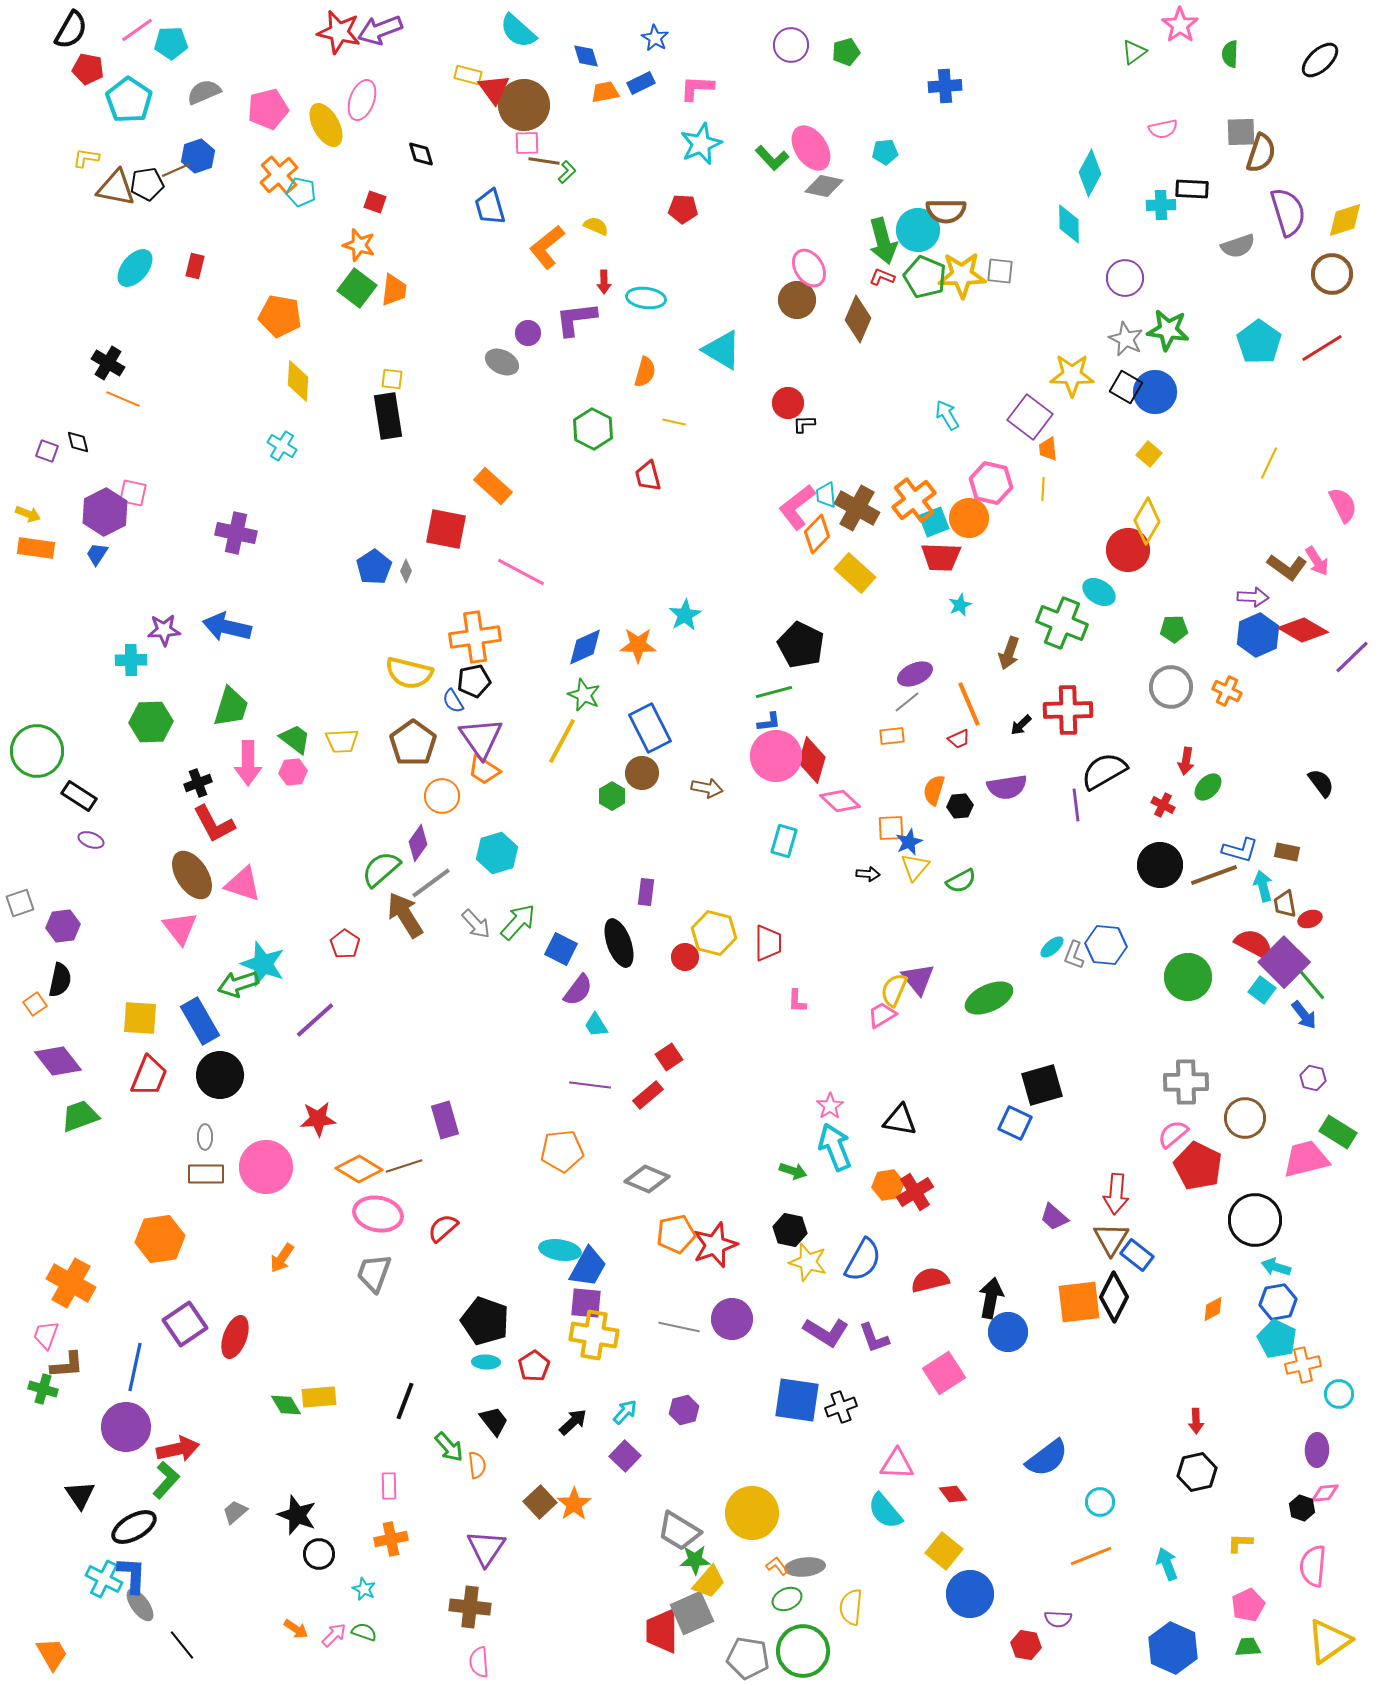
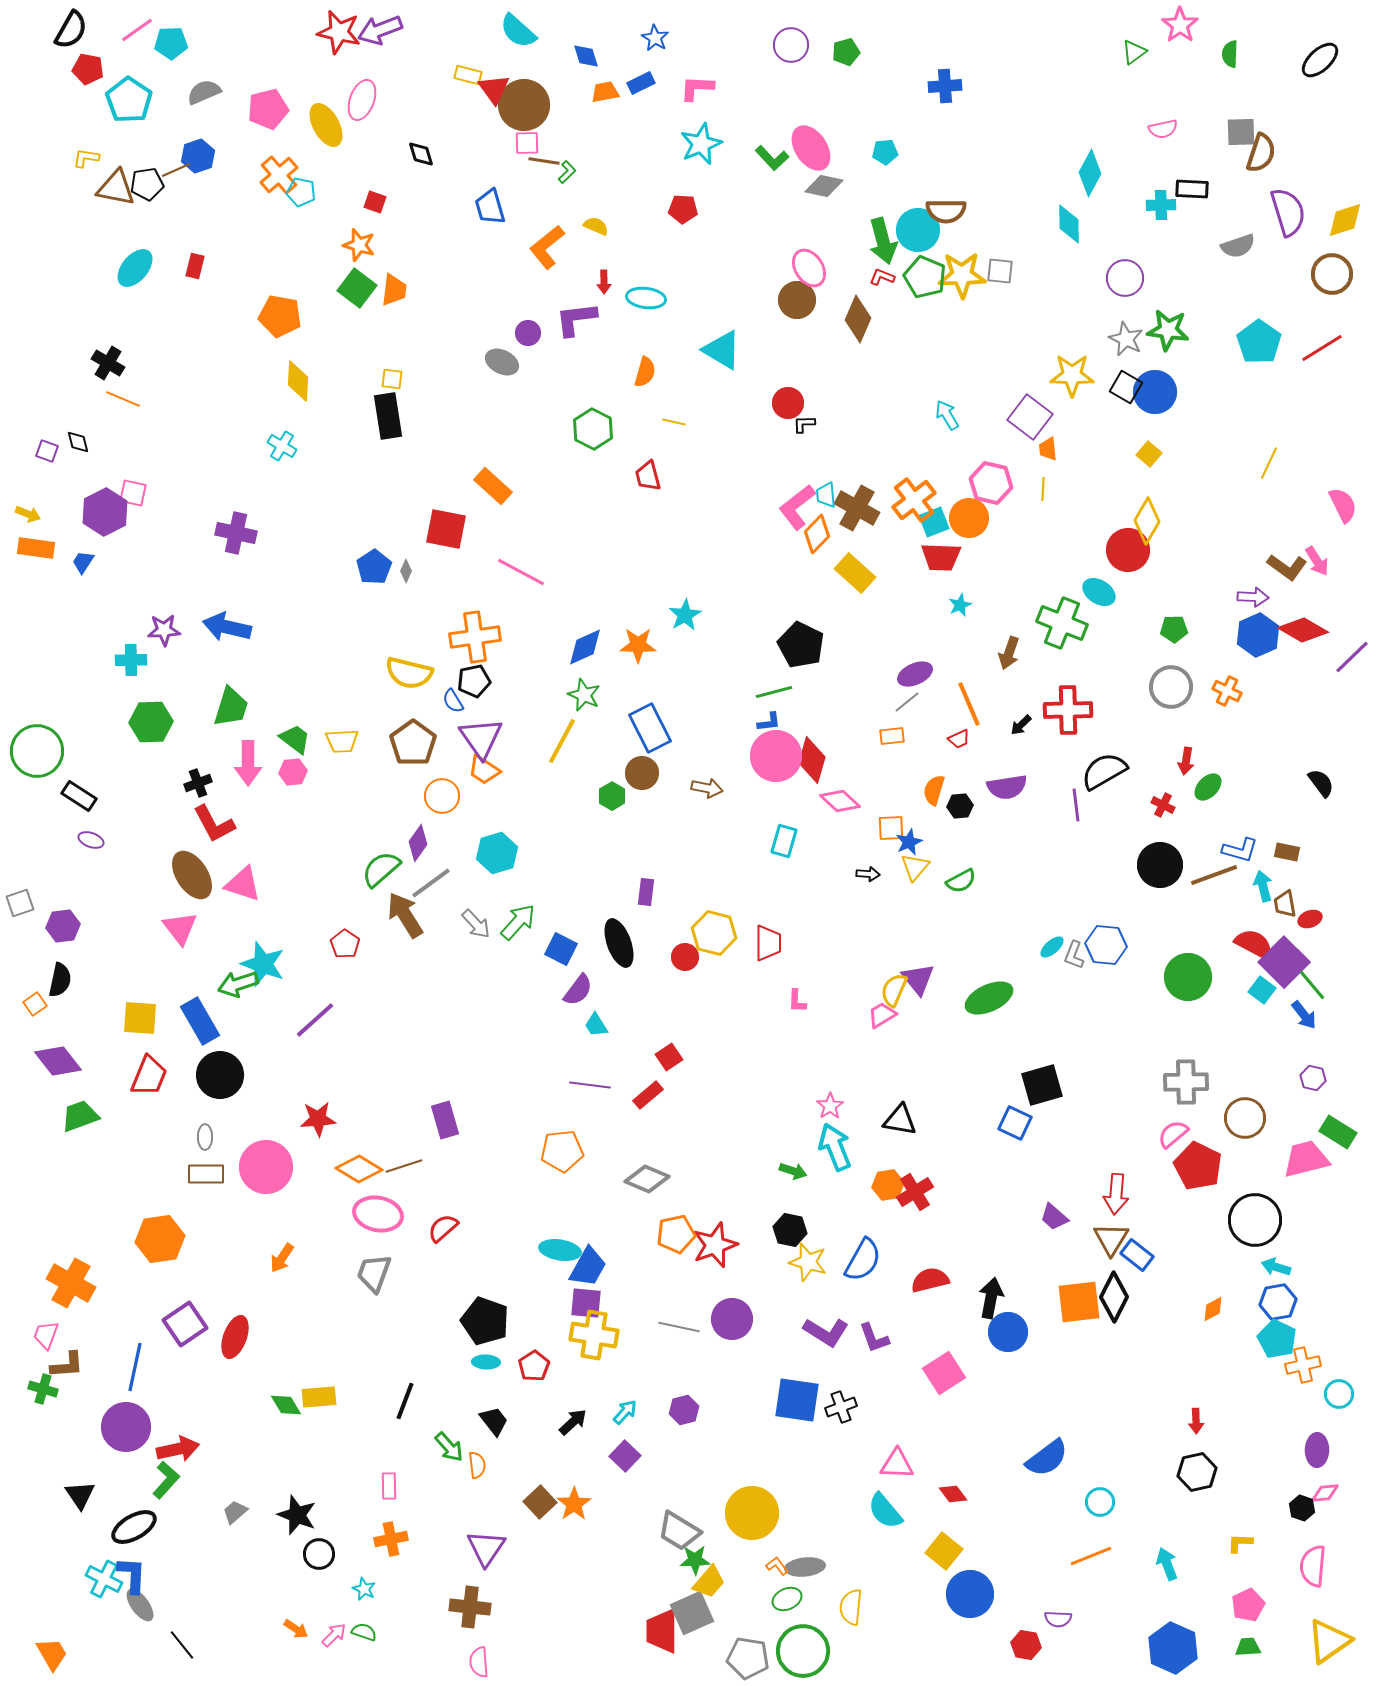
blue trapezoid at (97, 554): moved 14 px left, 8 px down
